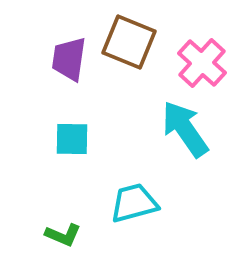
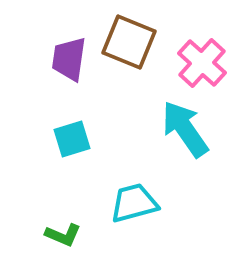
cyan square: rotated 18 degrees counterclockwise
